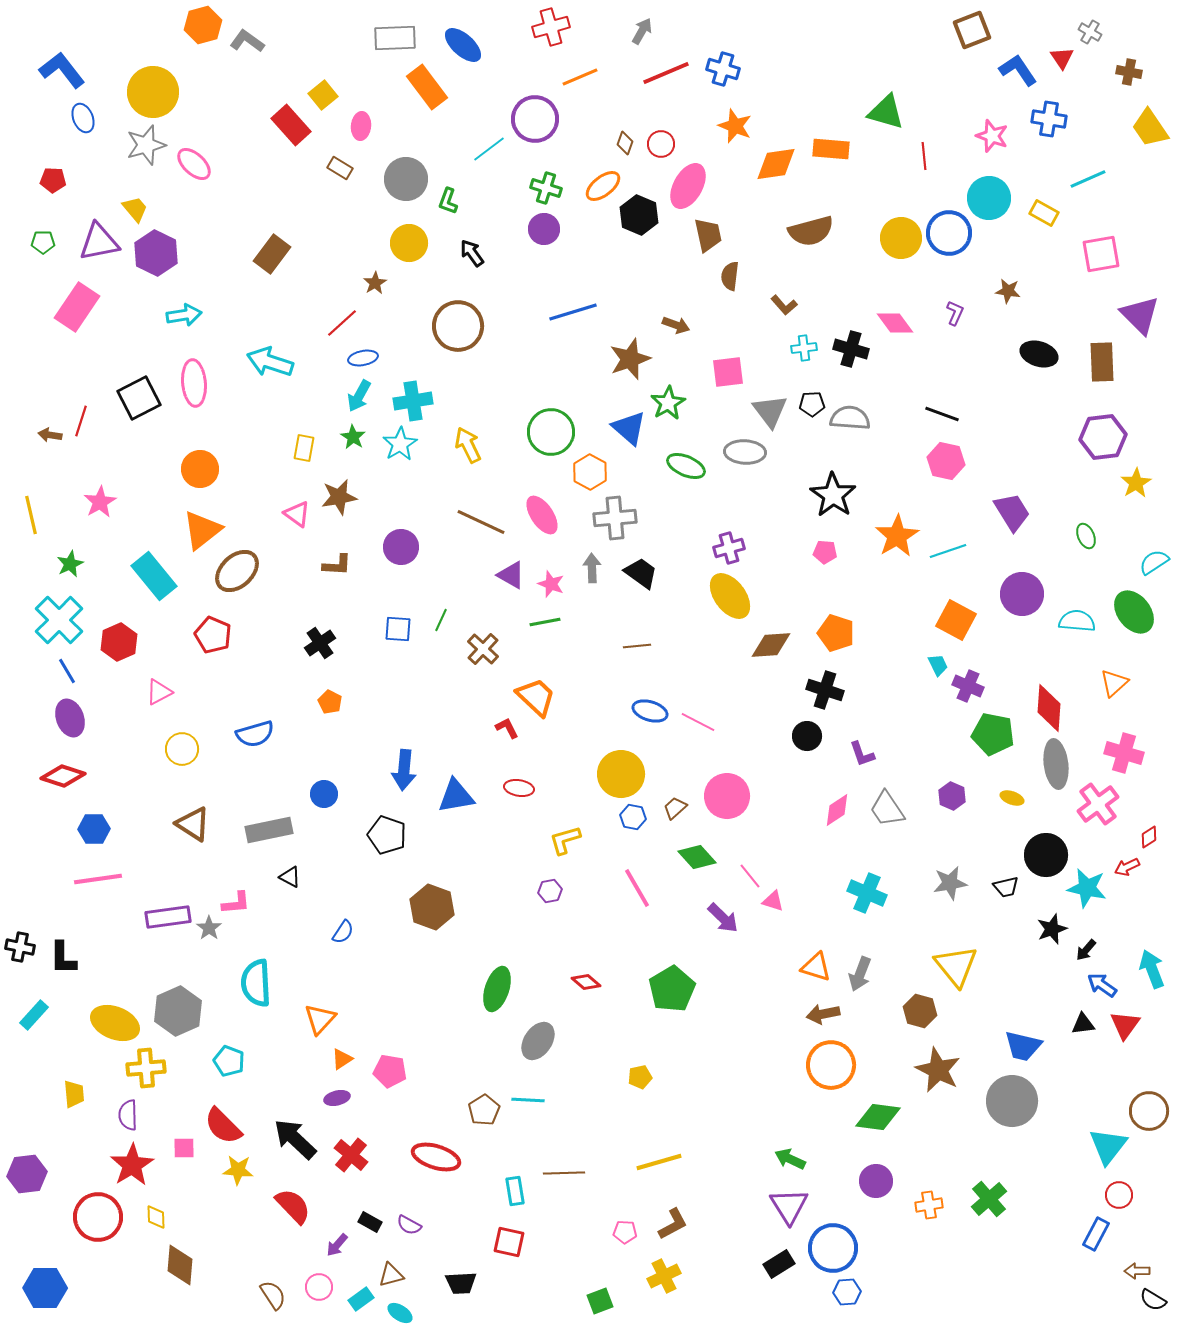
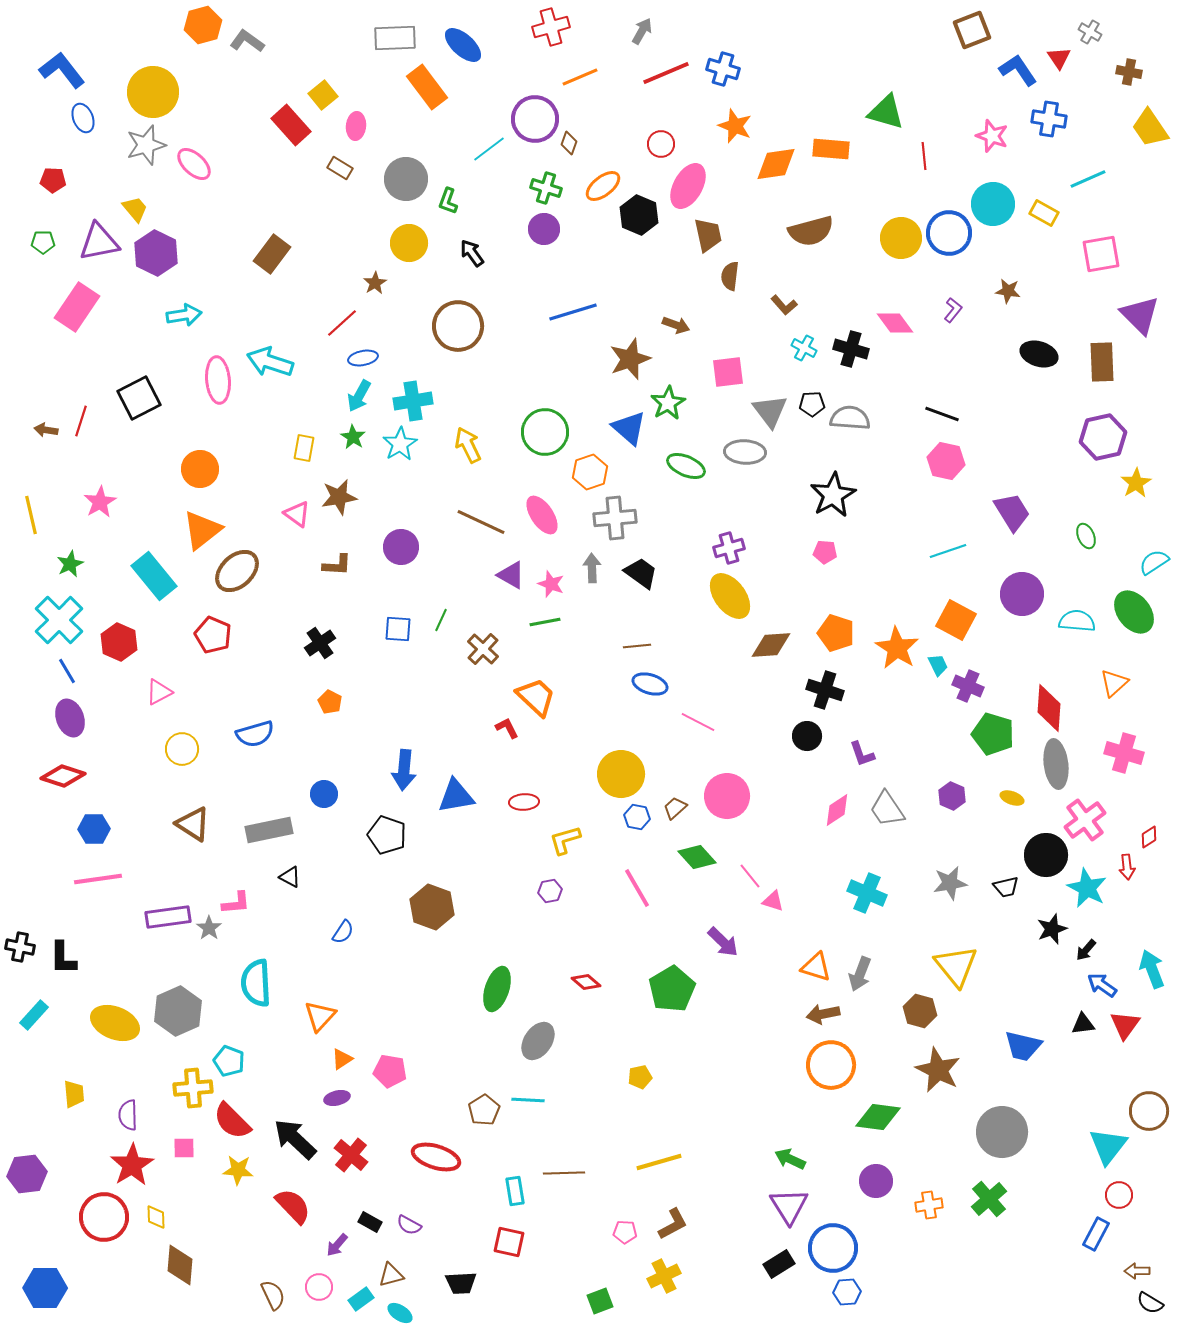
red triangle at (1062, 58): moved 3 px left
pink ellipse at (361, 126): moved 5 px left
brown diamond at (625, 143): moved 56 px left
cyan circle at (989, 198): moved 4 px right, 6 px down
purple L-shape at (955, 313): moved 2 px left, 3 px up; rotated 15 degrees clockwise
cyan cross at (804, 348): rotated 35 degrees clockwise
pink ellipse at (194, 383): moved 24 px right, 3 px up
green circle at (551, 432): moved 6 px left
brown arrow at (50, 435): moved 4 px left, 5 px up
purple hexagon at (1103, 437): rotated 6 degrees counterclockwise
orange hexagon at (590, 472): rotated 12 degrees clockwise
black star at (833, 495): rotated 9 degrees clockwise
orange star at (897, 536): moved 112 px down; rotated 9 degrees counterclockwise
red hexagon at (119, 642): rotated 12 degrees counterclockwise
blue ellipse at (650, 711): moved 27 px up
green pentagon at (993, 734): rotated 6 degrees clockwise
red ellipse at (519, 788): moved 5 px right, 14 px down; rotated 12 degrees counterclockwise
pink cross at (1098, 804): moved 13 px left, 16 px down
blue hexagon at (633, 817): moved 4 px right
red arrow at (1127, 867): rotated 70 degrees counterclockwise
cyan star at (1087, 888): rotated 15 degrees clockwise
purple arrow at (723, 918): moved 24 px down
orange triangle at (320, 1019): moved 3 px up
yellow cross at (146, 1068): moved 47 px right, 20 px down
gray circle at (1012, 1101): moved 10 px left, 31 px down
red semicircle at (223, 1126): moved 9 px right, 5 px up
red circle at (98, 1217): moved 6 px right
brown semicircle at (273, 1295): rotated 8 degrees clockwise
black semicircle at (1153, 1300): moved 3 px left, 3 px down
